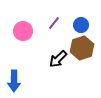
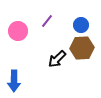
purple line: moved 7 px left, 2 px up
pink circle: moved 5 px left
brown hexagon: rotated 15 degrees clockwise
black arrow: moved 1 px left
